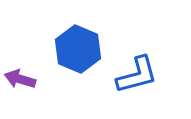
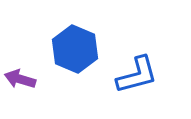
blue hexagon: moved 3 px left
